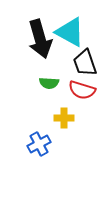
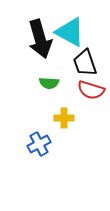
red semicircle: moved 9 px right
